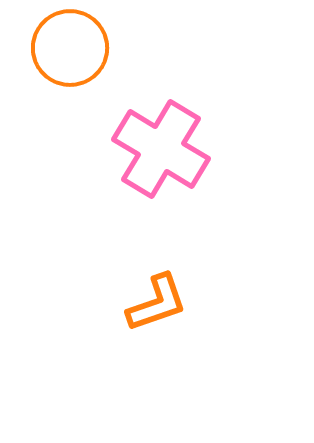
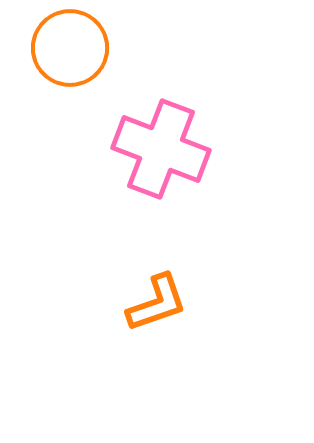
pink cross: rotated 10 degrees counterclockwise
